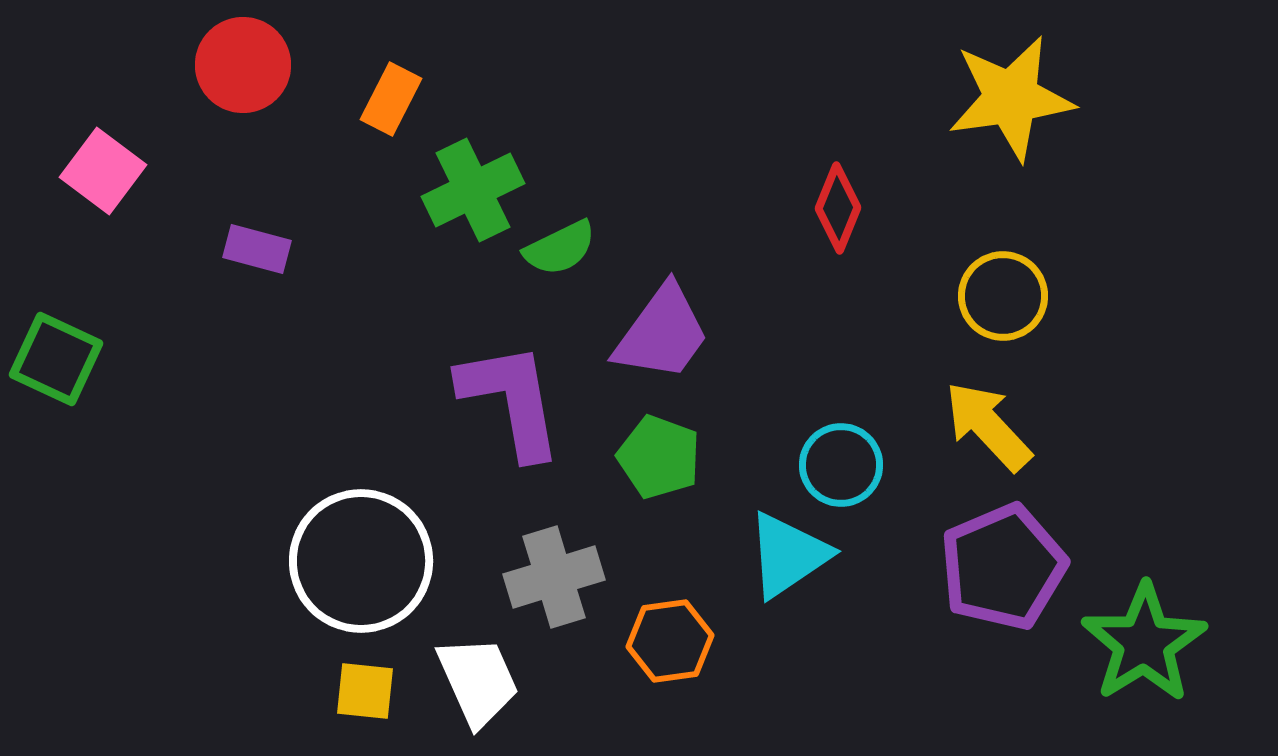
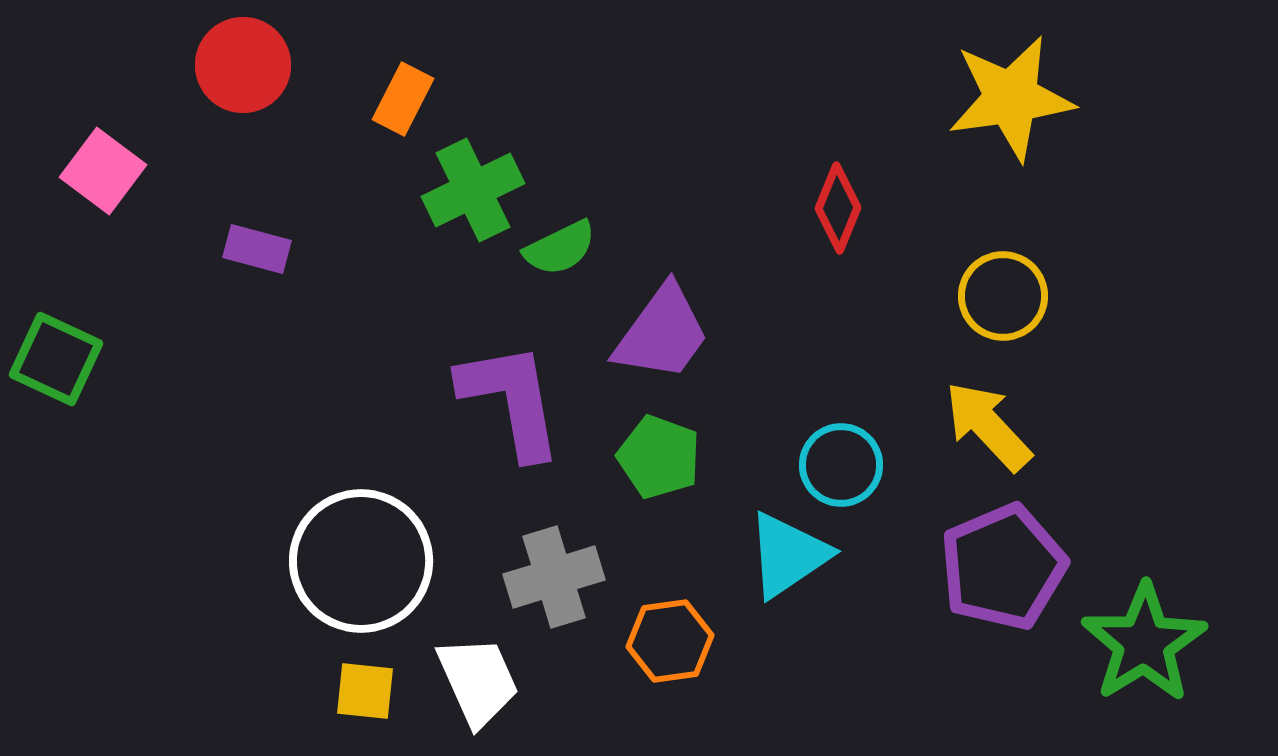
orange rectangle: moved 12 px right
